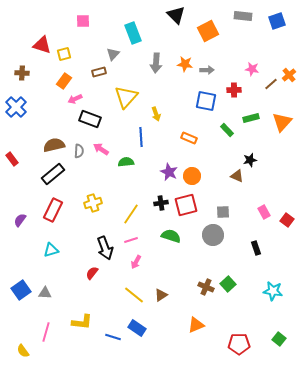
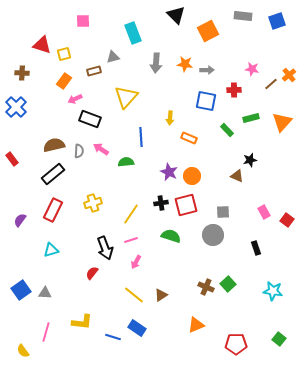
gray triangle at (113, 54): moved 3 px down; rotated 32 degrees clockwise
brown rectangle at (99, 72): moved 5 px left, 1 px up
yellow arrow at (156, 114): moved 14 px right, 4 px down; rotated 24 degrees clockwise
red pentagon at (239, 344): moved 3 px left
